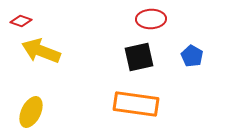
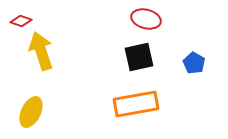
red ellipse: moved 5 px left; rotated 16 degrees clockwise
yellow arrow: rotated 51 degrees clockwise
blue pentagon: moved 2 px right, 7 px down
orange rectangle: rotated 18 degrees counterclockwise
